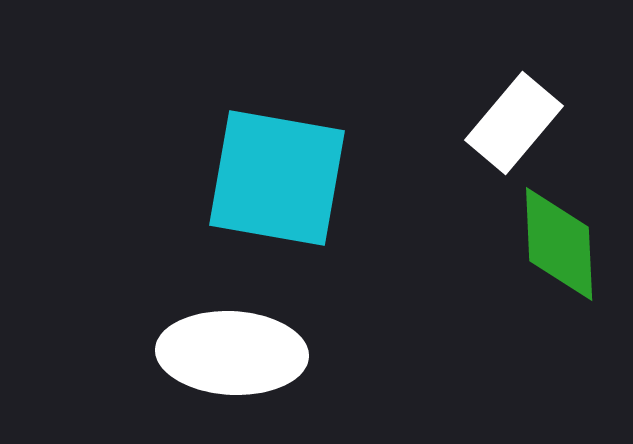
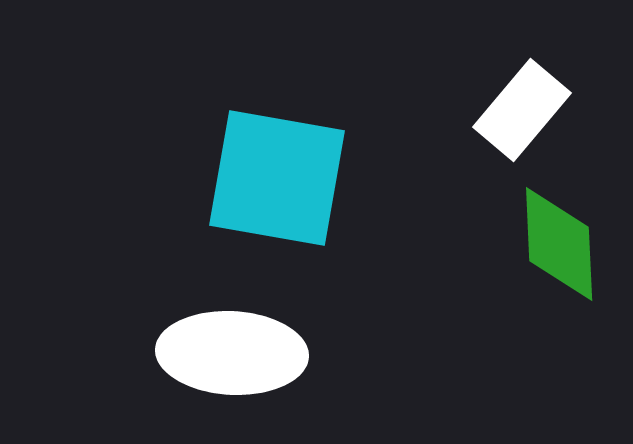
white rectangle: moved 8 px right, 13 px up
